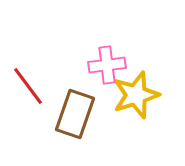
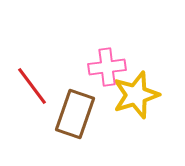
pink cross: moved 2 px down
red line: moved 4 px right
